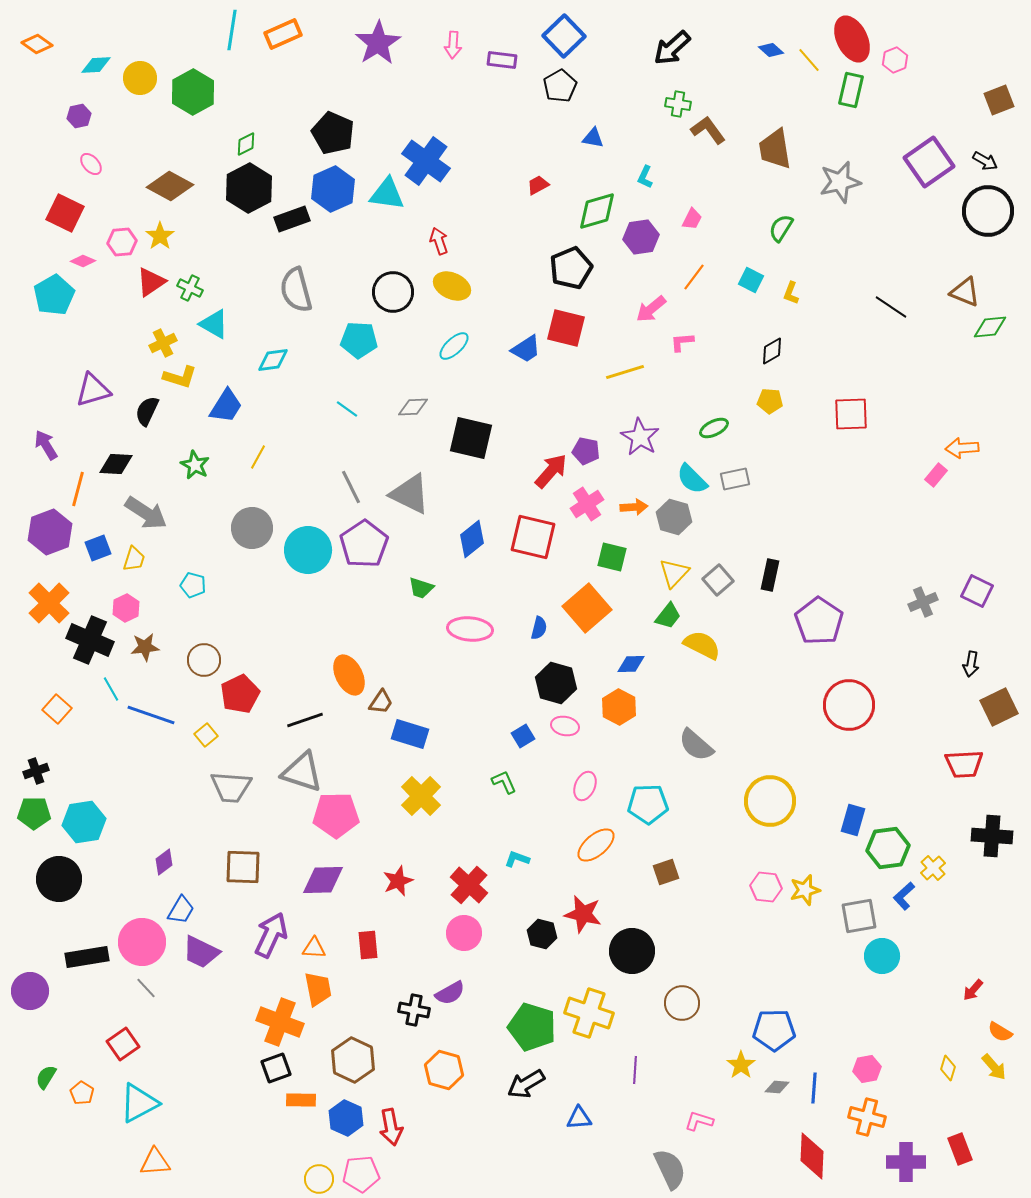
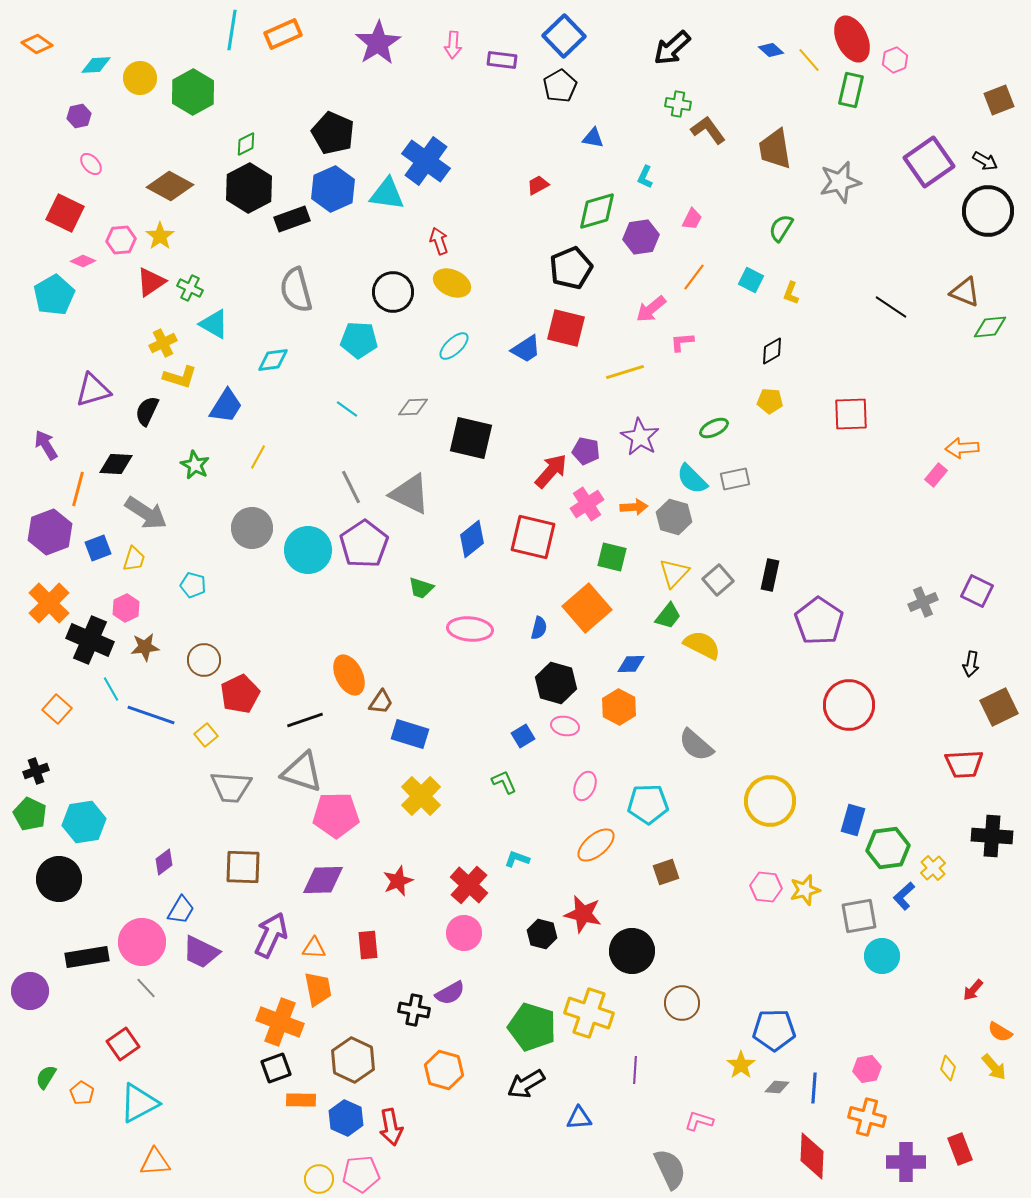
pink hexagon at (122, 242): moved 1 px left, 2 px up
yellow ellipse at (452, 286): moved 3 px up
green pentagon at (34, 813): moved 4 px left, 1 px down; rotated 24 degrees clockwise
